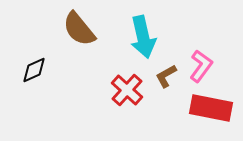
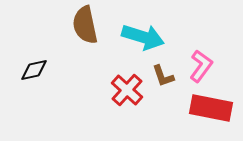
brown semicircle: moved 6 px right, 4 px up; rotated 27 degrees clockwise
cyan arrow: rotated 60 degrees counterclockwise
black diamond: rotated 12 degrees clockwise
brown L-shape: moved 3 px left; rotated 80 degrees counterclockwise
